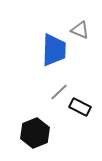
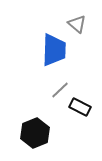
gray triangle: moved 3 px left, 6 px up; rotated 18 degrees clockwise
gray line: moved 1 px right, 2 px up
